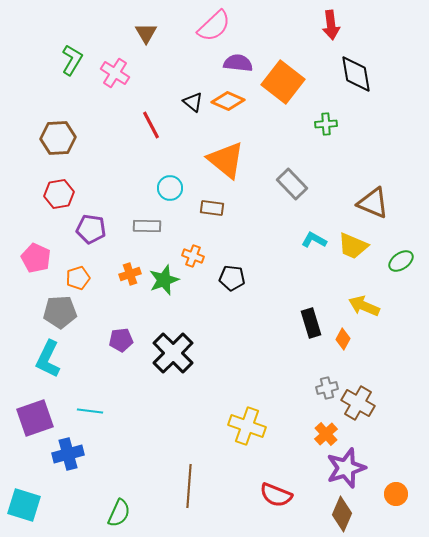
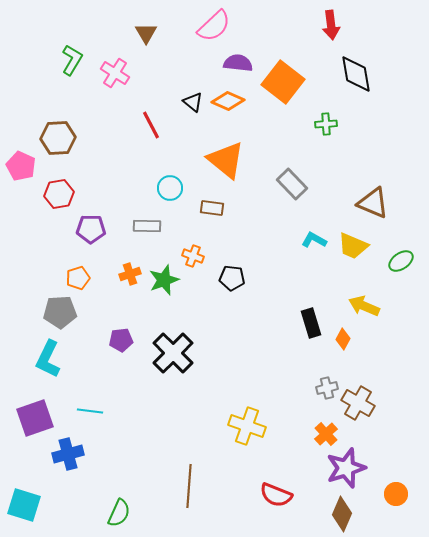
purple pentagon at (91, 229): rotated 8 degrees counterclockwise
pink pentagon at (36, 258): moved 15 px left, 92 px up
